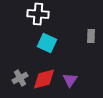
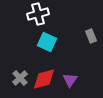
white cross: rotated 20 degrees counterclockwise
gray rectangle: rotated 24 degrees counterclockwise
cyan square: moved 1 px up
gray cross: rotated 14 degrees counterclockwise
